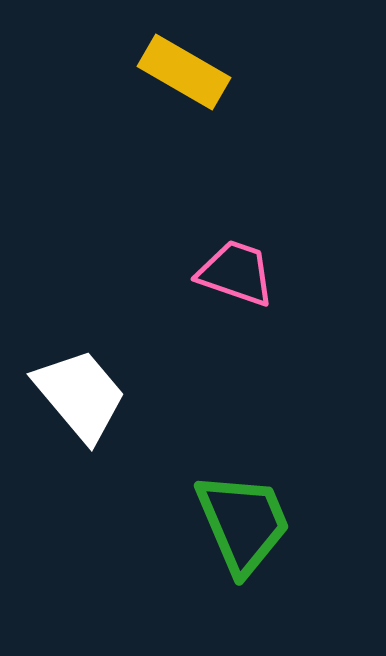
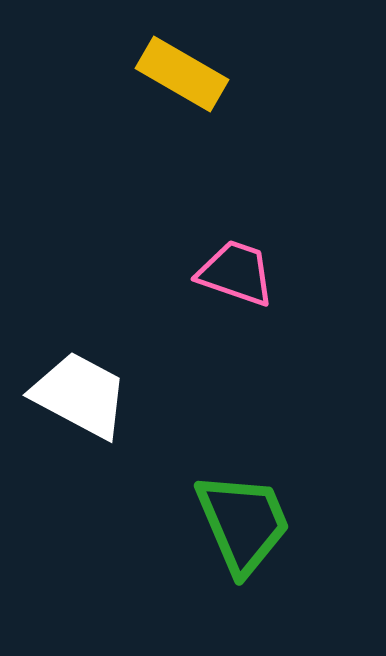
yellow rectangle: moved 2 px left, 2 px down
white trapezoid: rotated 22 degrees counterclockwise
